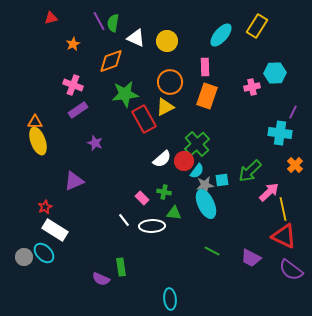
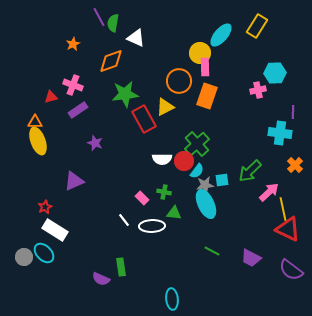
red triangle at (51, 18): moved 79 px down
purple line at (99, 21): moved 4 px up
yellow circle at (167, 41): moved 33 px right, 12 px down
orange circle at (170, 82): moved 9 px right, 1 px up
pink cross at (252, 87): moved 6 px right, 3 px down
purple line at (293, 112): rotated 24 degrees counterclockwise
white semicircle at (162, 159): rotated 42 degrees clockwise
red triangle at (284, 236): moved 4 px right, 7 px up
cyan ellipse at (170, 299): moved 2 px right
